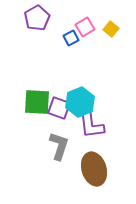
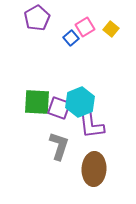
blue square: rotated 14 degrees counterclockwise
brown ellipse: rotated 20 degrees clockwise
